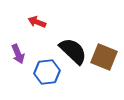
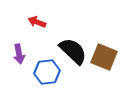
purple arrow: moved 1 px right; rotated 12 degrees clockwise
